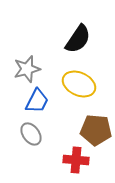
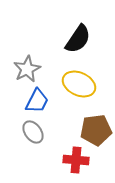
gray star: rotated 12 degrees counterclockwise
brown pentagon: rotated 12 degrees counterclockwise
gray ellipse: moved 2 px right, 2 px up
